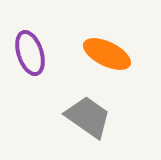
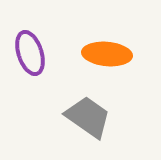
orange ellipse: rotated 21 degrees counterclockwise
